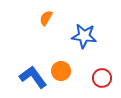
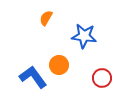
orange circle: moved 2 px left, 6 px up
